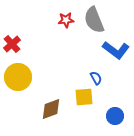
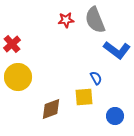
gray semicircle: moved 1 px right
blue L-shape: moved 1 px right
